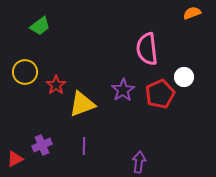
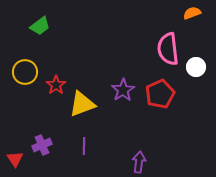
pink semicircle: moved 21 px right
white circle: moved 12 px right, 10 px up
red triangle: rotated 36 degrees counterclockwise
